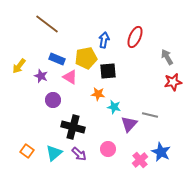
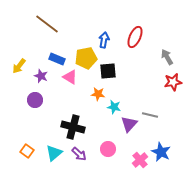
purple circle: moved 18 px left
